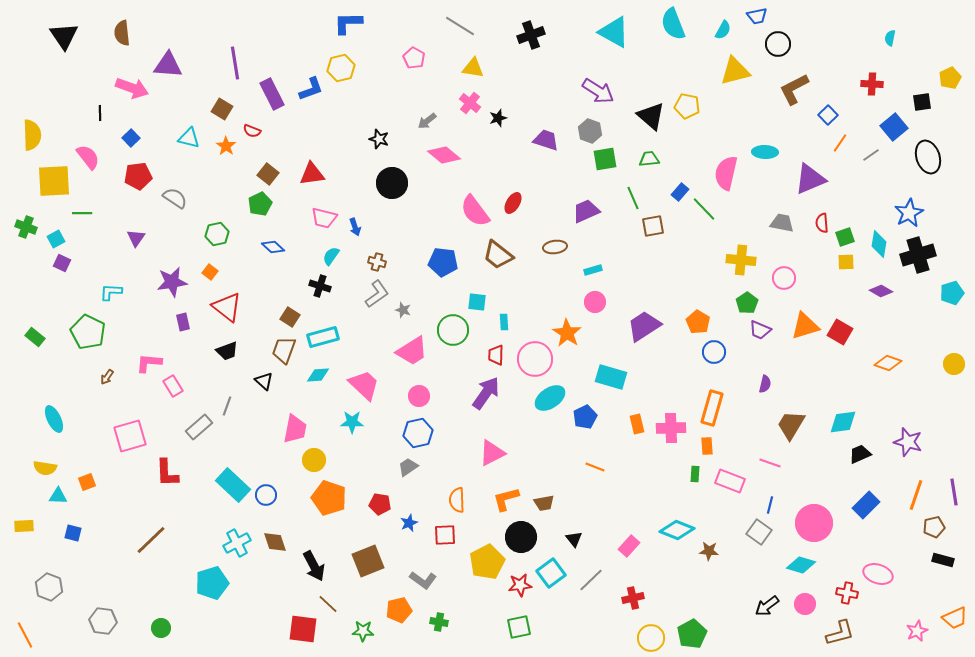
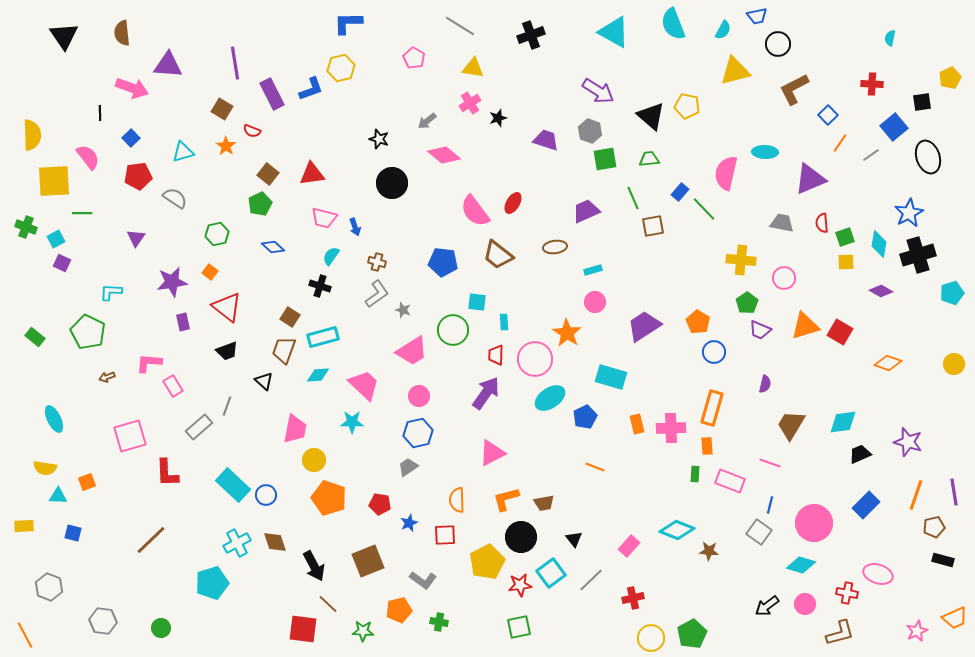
pink cross at (470, 103): rotated 20 degrees clockwise
cyan triangle at (189, 138): moved 6 px left, 14 px down; rotated 30 degrees counterclockwise
brown arrow at (107, 377): rotated 35 degrees clockwise
